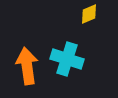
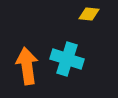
yellow diamond: rotated 30 degrees clockwise
